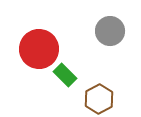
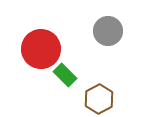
gray circle: moved 2 px left
red circle: moved 2 px right
